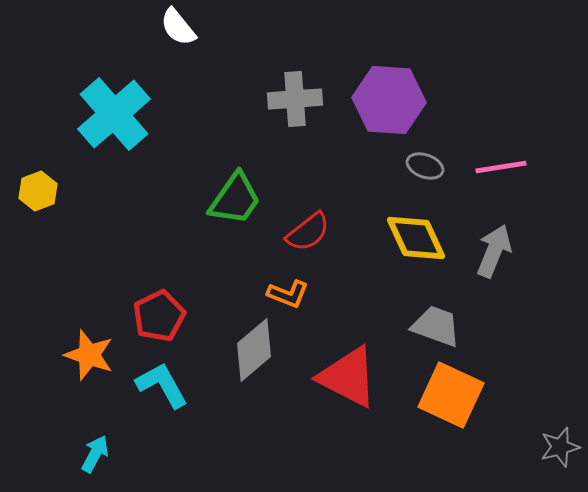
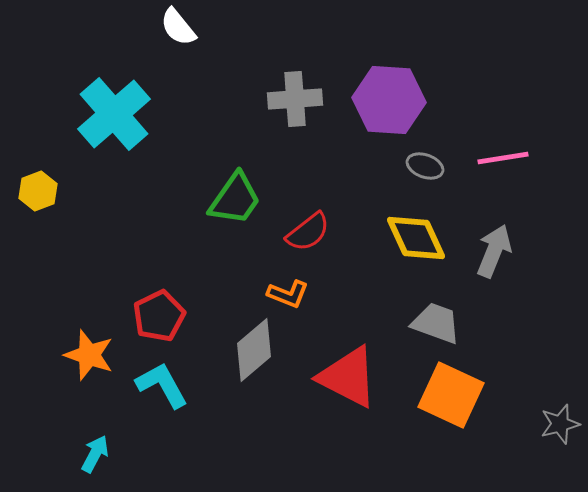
pink line: moved 2 px right, 9 px up
gray trapezoid: moved 3 px up
gray star: moved 23 px up
